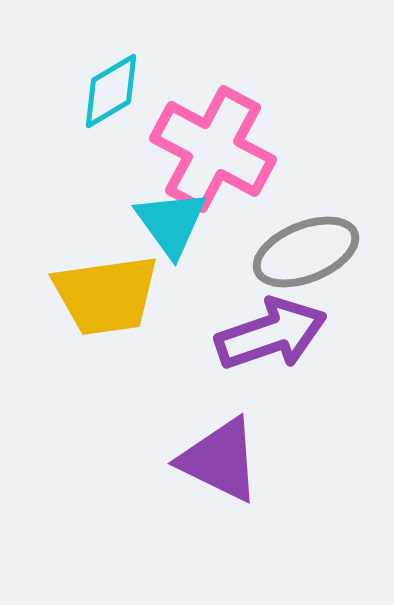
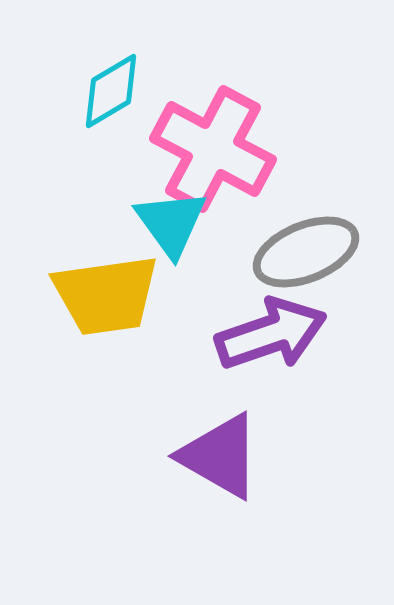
purple triangle: moved 4 px up; rotated 4 degrees clockwise
